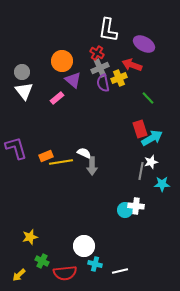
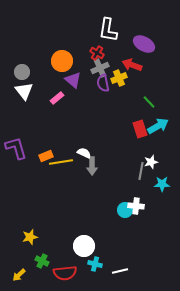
green line: moved 1 px right, 4 px down
cyan arrow: moved 6 px right, 12 px up
